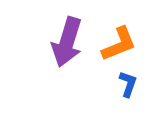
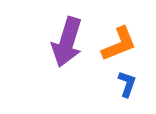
blue L-shape: moved 1 px left
